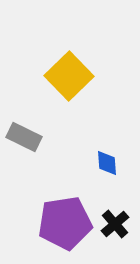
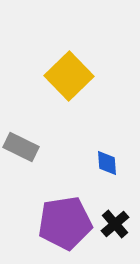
gray rectangle: moved 3 px left, 10 px down
